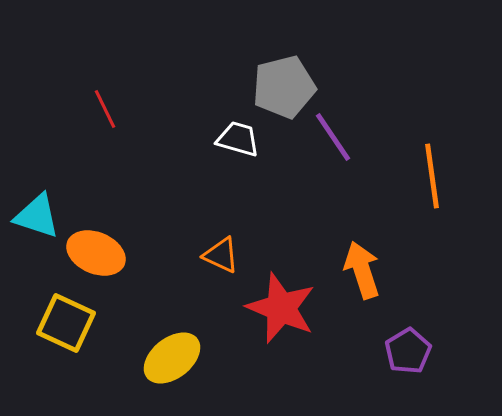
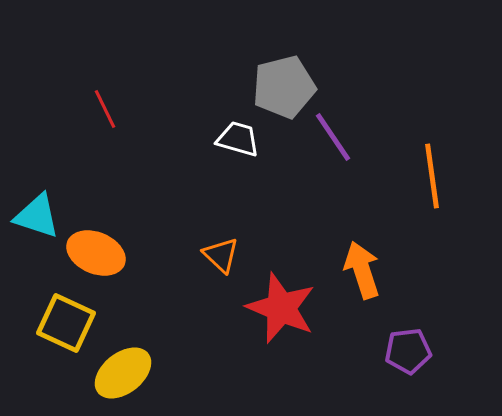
orange triangle: rotated 18 degrees clockwise
purple pentagon: rotated 24 degrees clockwise
yellow ellipse: moved 49 px left, 15 px down
